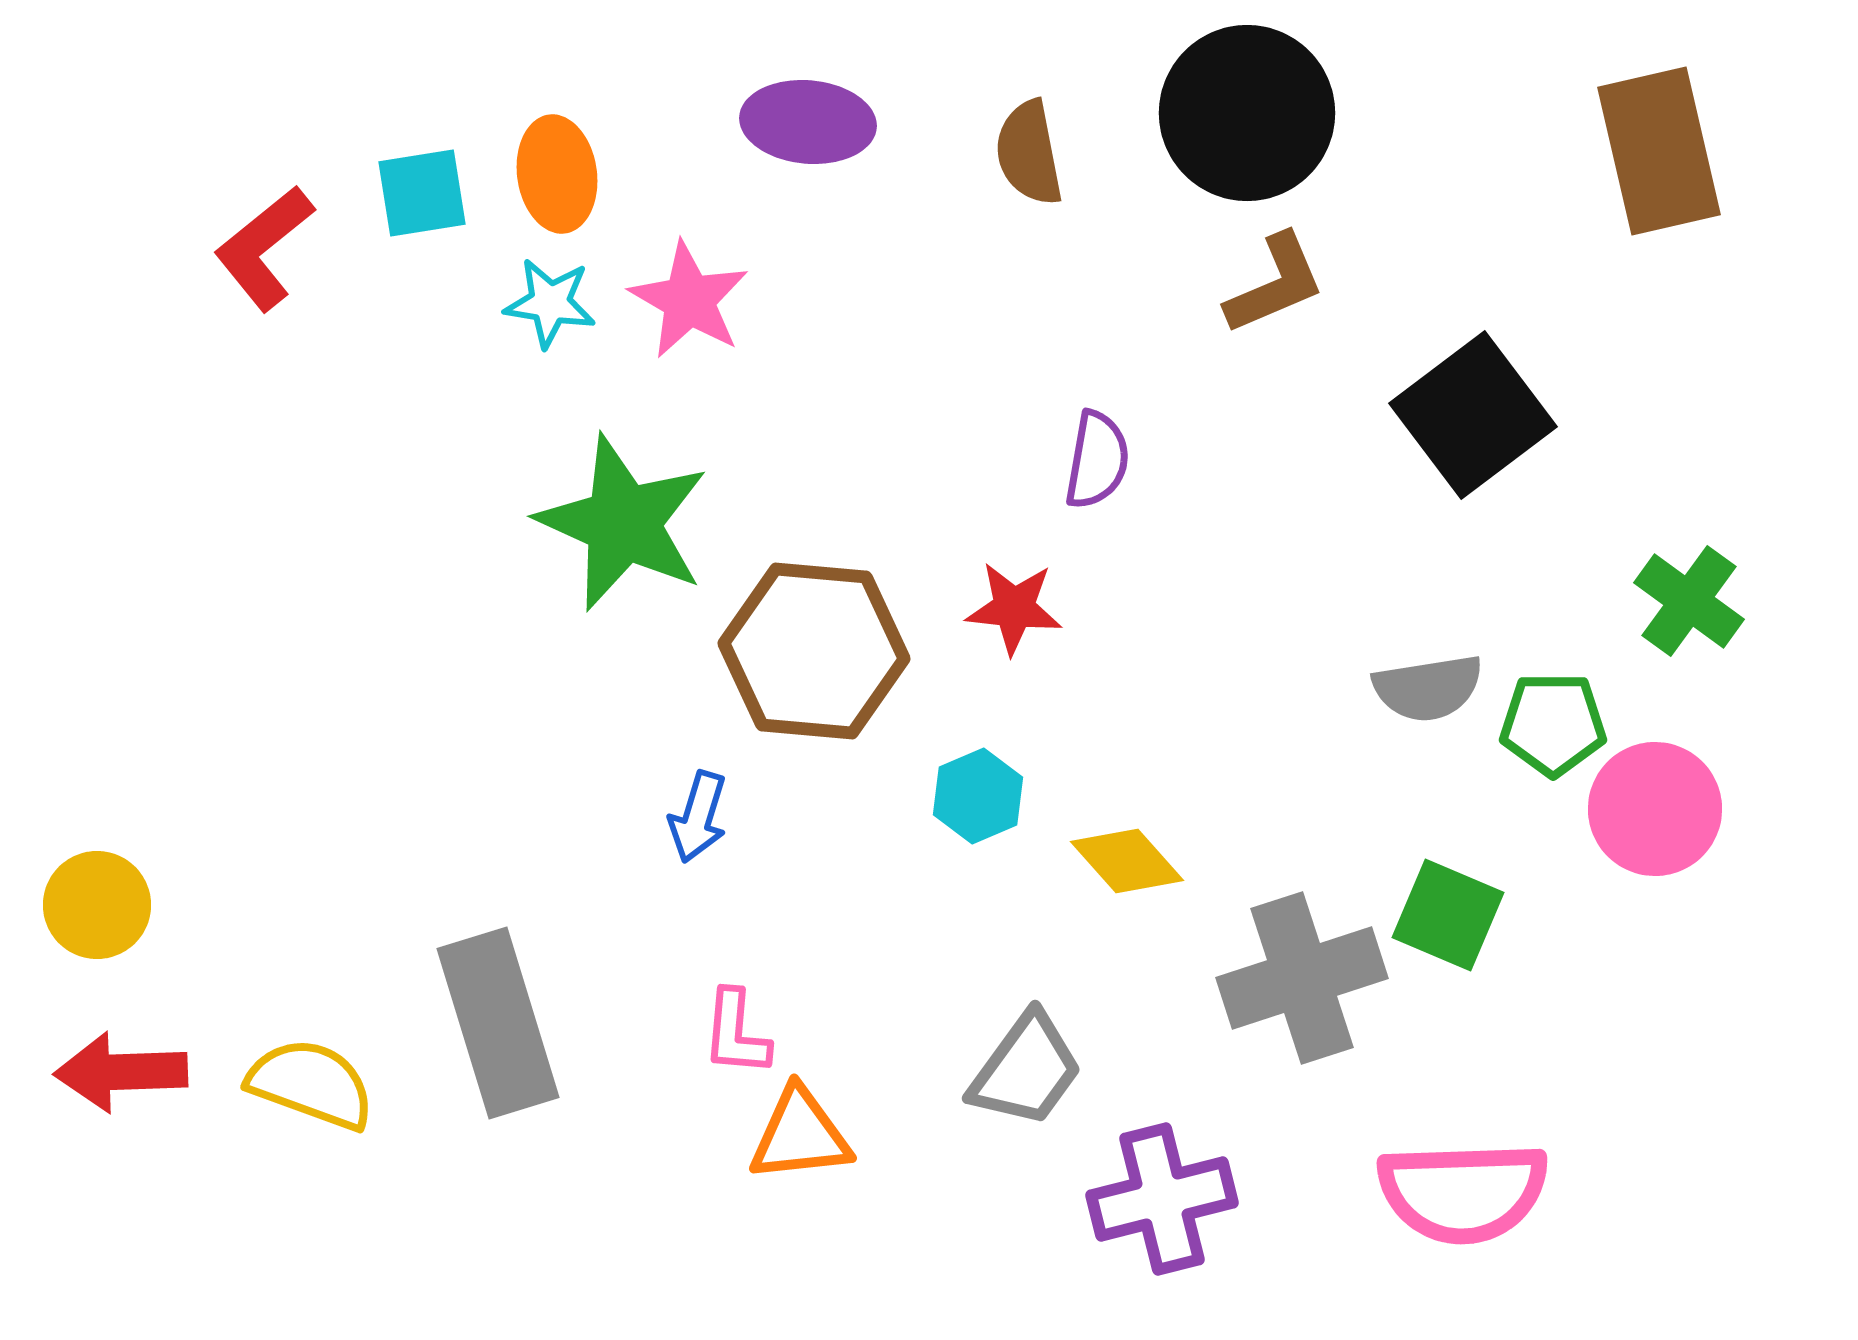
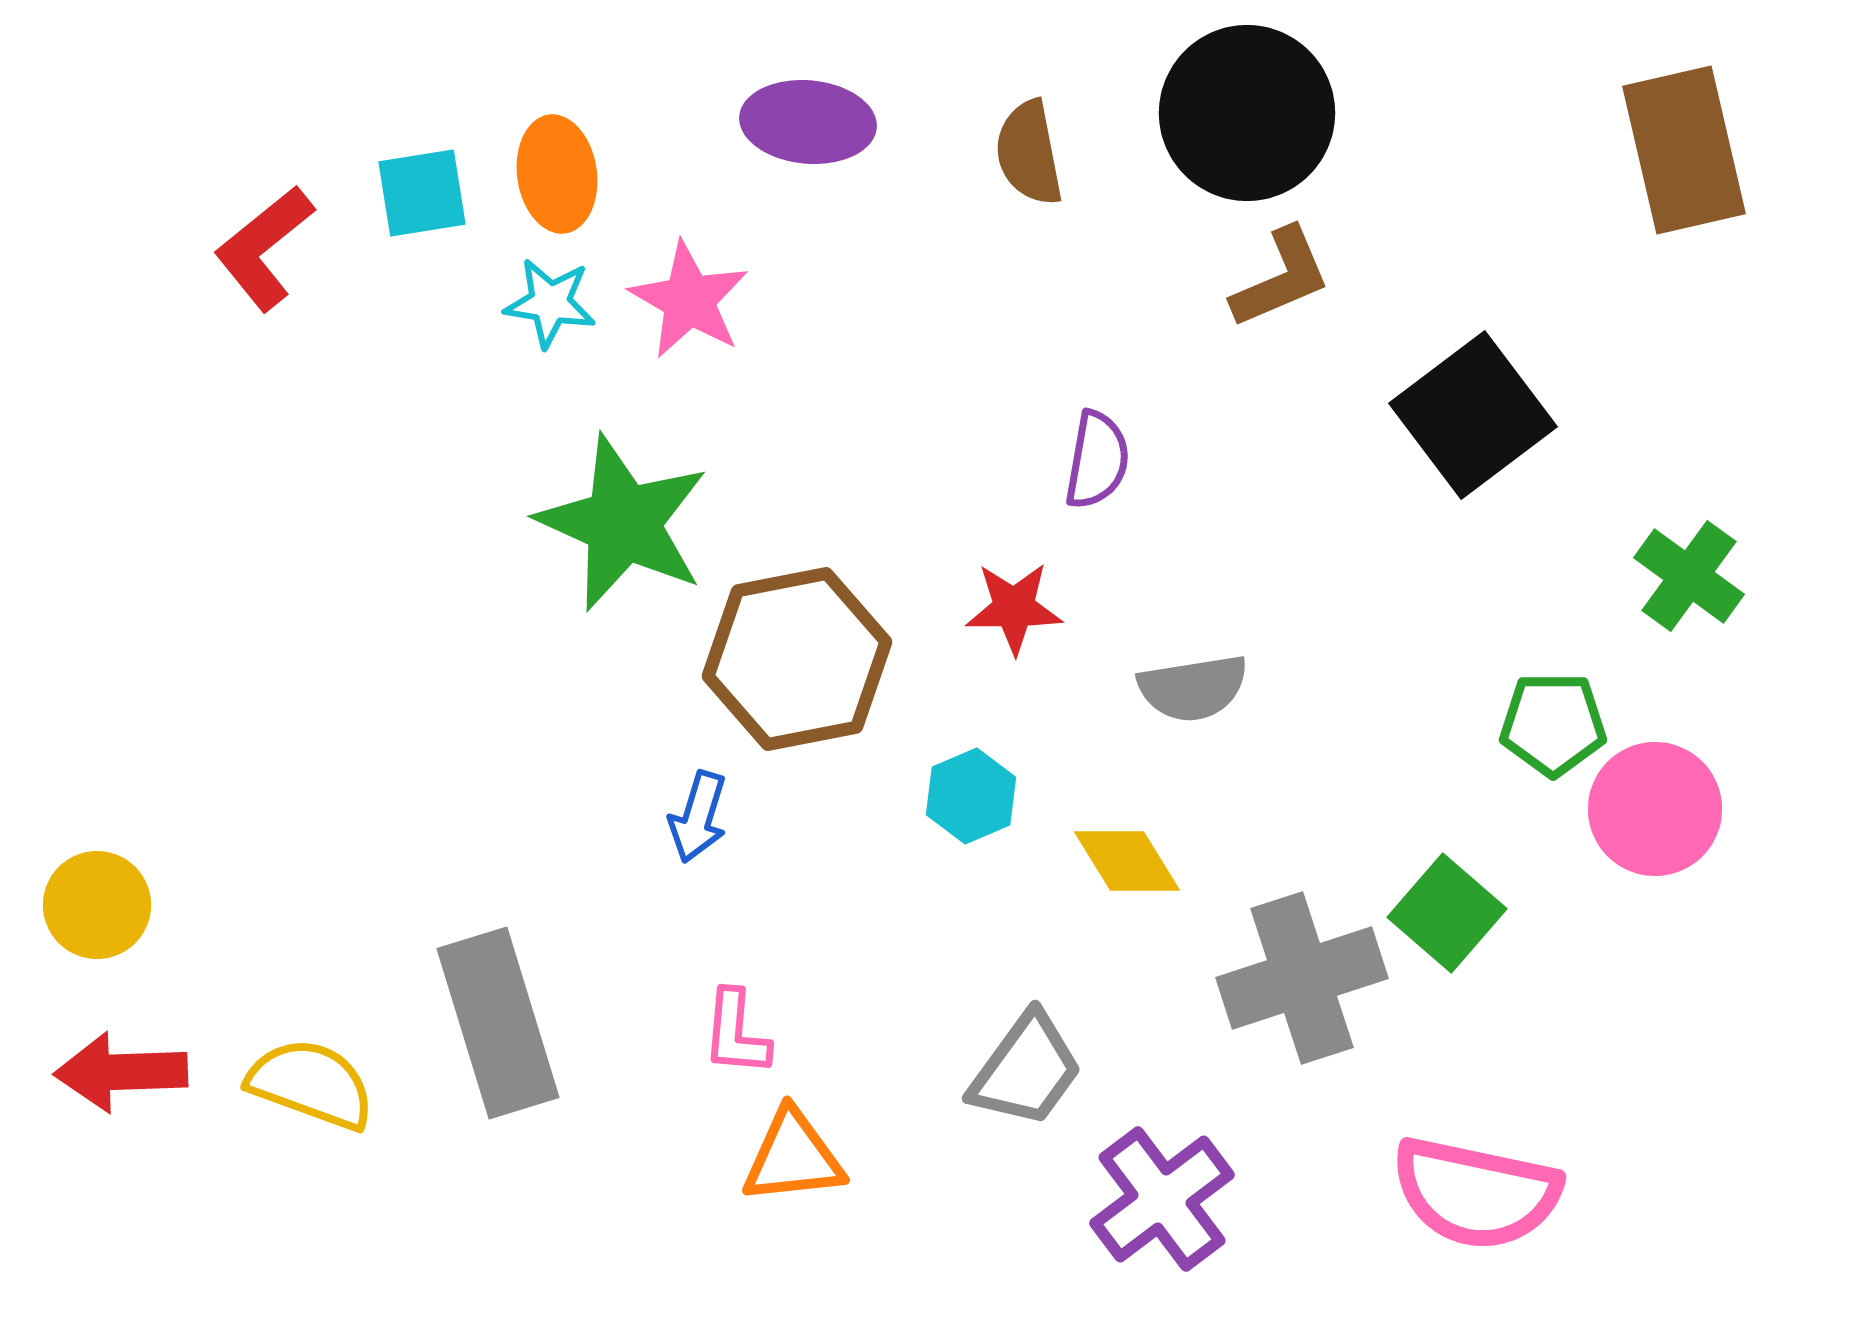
brown rectangle: moved 25 px right, 1 px up
brown L-shape: moved 6 px right, 6 px up
green cross: moved 25 px up
red star: rotated 6 degrees counterclockwise
brown hexagon: moved 17 px left, 8 px down; rotated 16 degrees counterclockwise
gray semicircle: moved 235 px left
cyan hexagon: moved 7 px left
yellow diamond: rotated 10 degrees clockwise
green square: moved 1 px left, 2 px up; rotated 18 degrees clockwise
orange triangle: moved 7 px left, 22 px down
pink semicircle: moved 13 px right, 1 px down; rotated 14 degrees clockwise
purple cross: rotated 23 degrees counterclockwise
